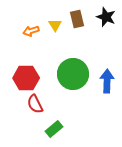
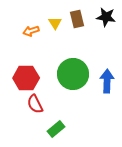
black star: rotated 12 degrees counterclockwise
yellow triangle: moved 2 px up
green rectangle: moved 2 px right
